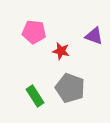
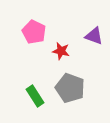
pink pentagon: rotated 20 degrees clockwise
